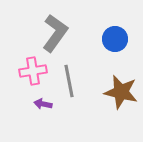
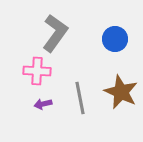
pink cross: moved 4 px right; rotated 12 degrees clockwise
gray line: moved 11 px right, 17 px down
brown star: rotated 12 degrees clockwise
purple arrow: rotated 24 degrees counterclockwise
